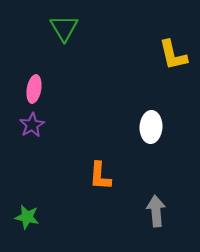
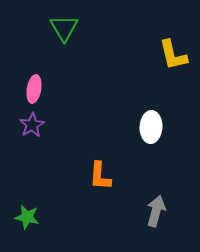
gray arrow: rotated 20 degrees clockwise
